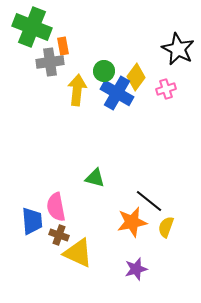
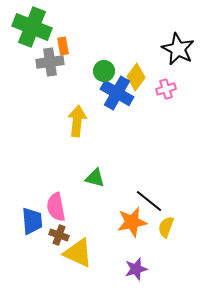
yellow arrow: moved 31 px down
